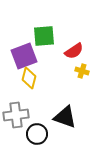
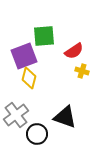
gray cross: rotated 30 degrees counterclockwise
